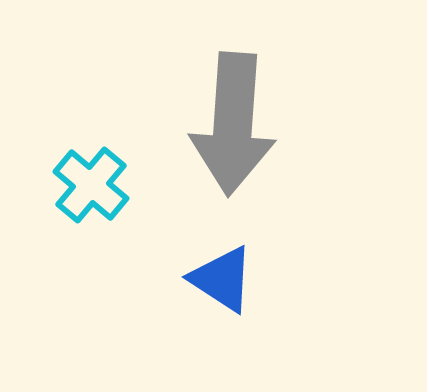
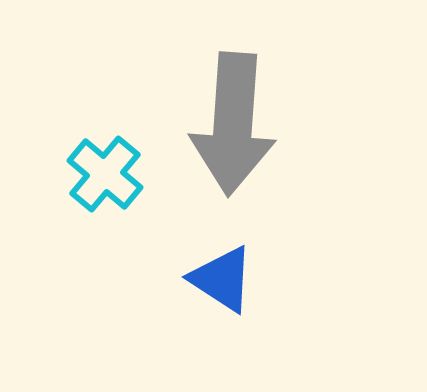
cyan cross: moved 14 px right, 11 px up
